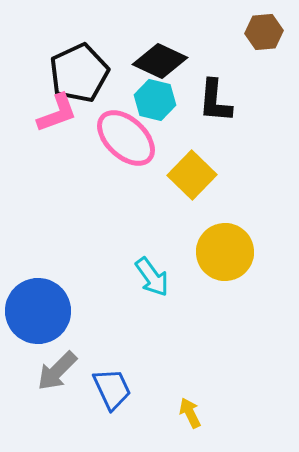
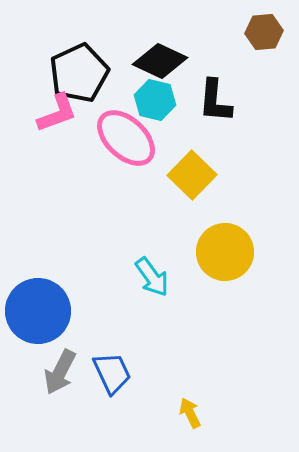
gray arrow: moved 3 px right, 1 px down; rotated 18 degrees counterclockwise
blue trapezoid: moved 16 px up
